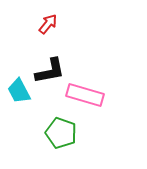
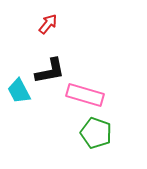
green pentagon: moved 35 px right
